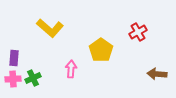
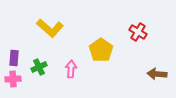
red cross: rotated 30 degrees counterclockwise
green cross: moved 6 px right, 11 px up
